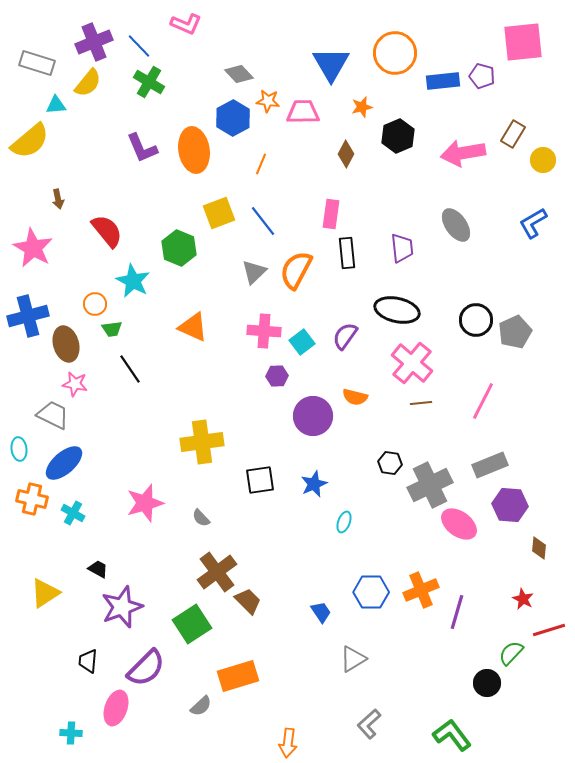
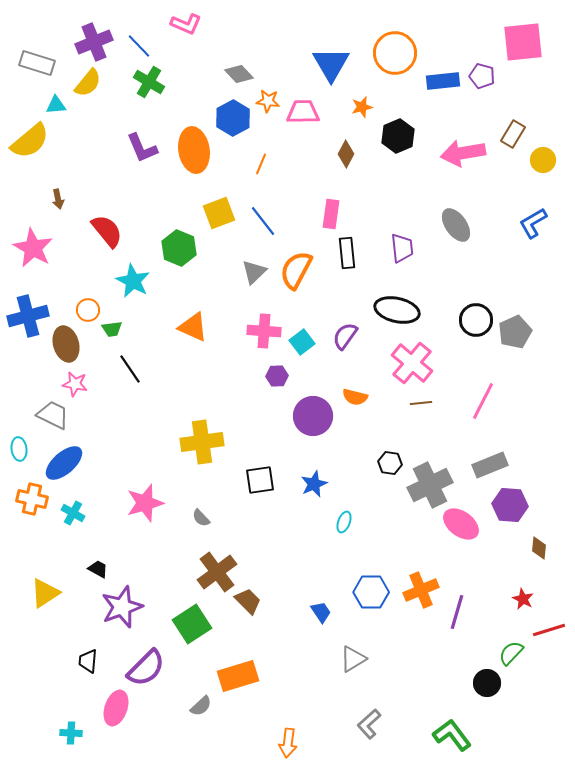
orange circle at (95, 304): moved 7 px left, 6 px down
pink ellipse at (459, 524): moved 2 px right
